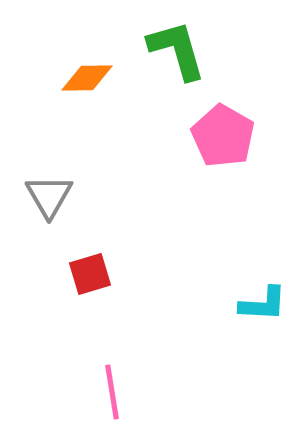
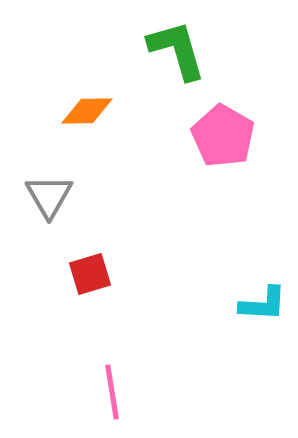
orange diamond: moved 33 px down
